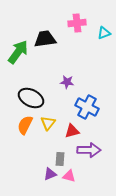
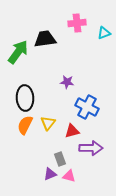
black ellipse: moved 6 px left; rotated 60 degrees clockwise
purple arrow: moved 2 px right, 2 px up
gray rectangle: rotated 24 degrees counterclockwise
